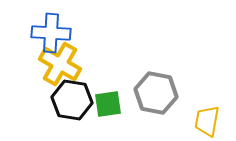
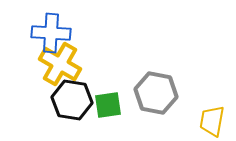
green square: moved 1 px down
yellow trapezoid: moved 5 px right
